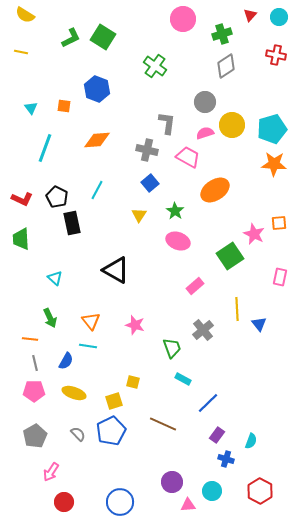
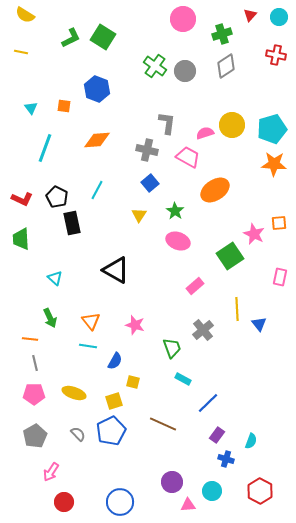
gray circle at (205, 102): moved 20 px left, 31 px up
blue semicircle at (66, 361): moved 49 px right
pink pentagon at (34, 391): moved 3 px down
